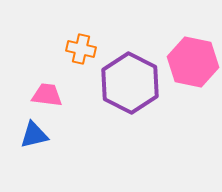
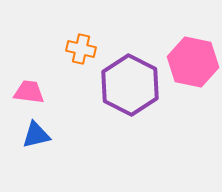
purple hexagon: moved 2 px down
pink trapezoid: moved 18 px left, 3 px up
blue triangle: moved 2 px right
